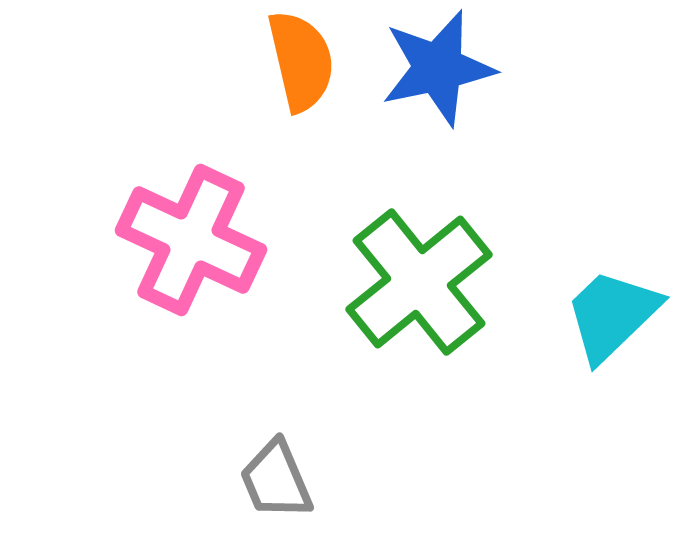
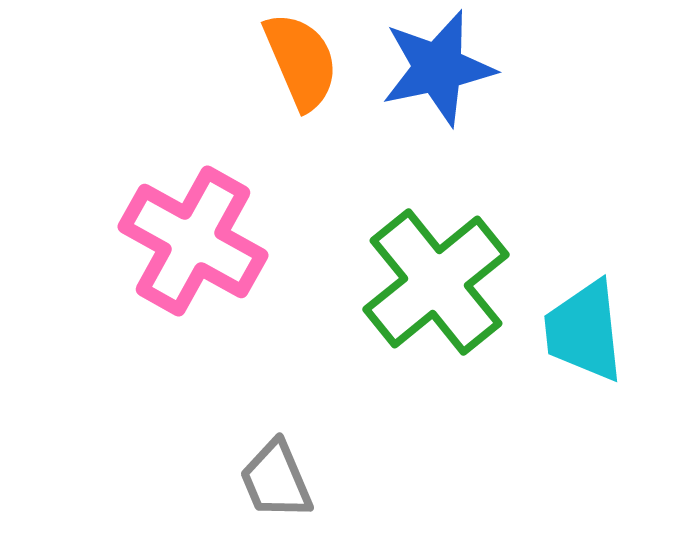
orange semicircle: rotated 10 degrees counterclockwise
pink cross: moved 2 px right, 1 px down; rotated 4 degrees clockwise
green cross: moved 17 px right
cyan trapezoid: moved 28 px left, 16 px down; rotated 52 degrees counterclockwise
